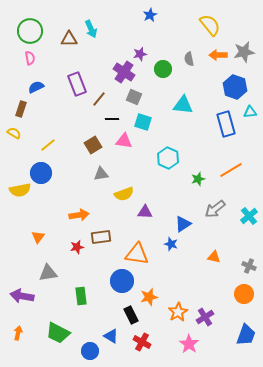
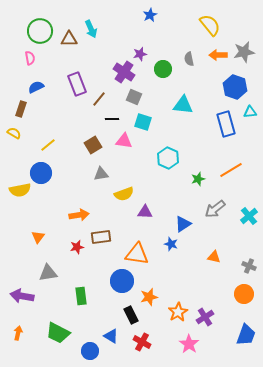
green circle at (30, 31): moved 10 px right
